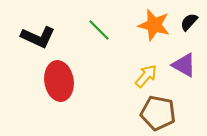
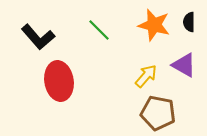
black semicircle: rotated 42 degrees counterclockwise
black L-shape: rotated 24 degrees clockwise
